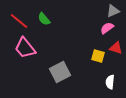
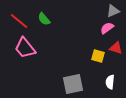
gray square: moved 13 px right, 12 px down; rotated 15 degrees clockwise
